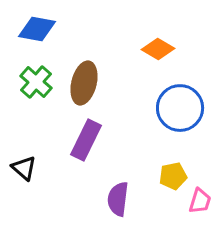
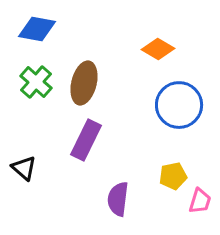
blue circle: moved 1 px left, 3 px up
